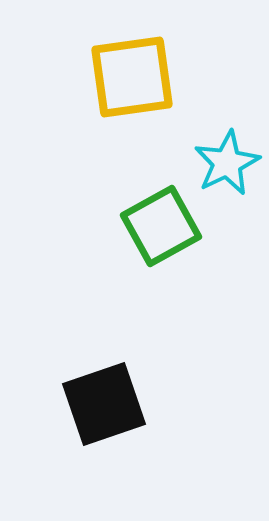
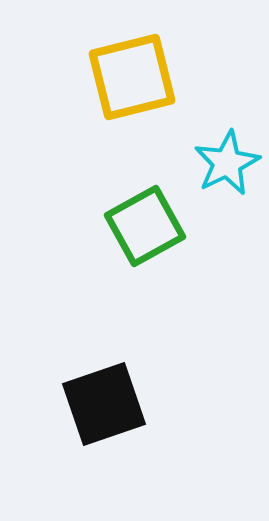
yellow square: rotated 6 degrees counterclockwise
green square: moved 16 px left
